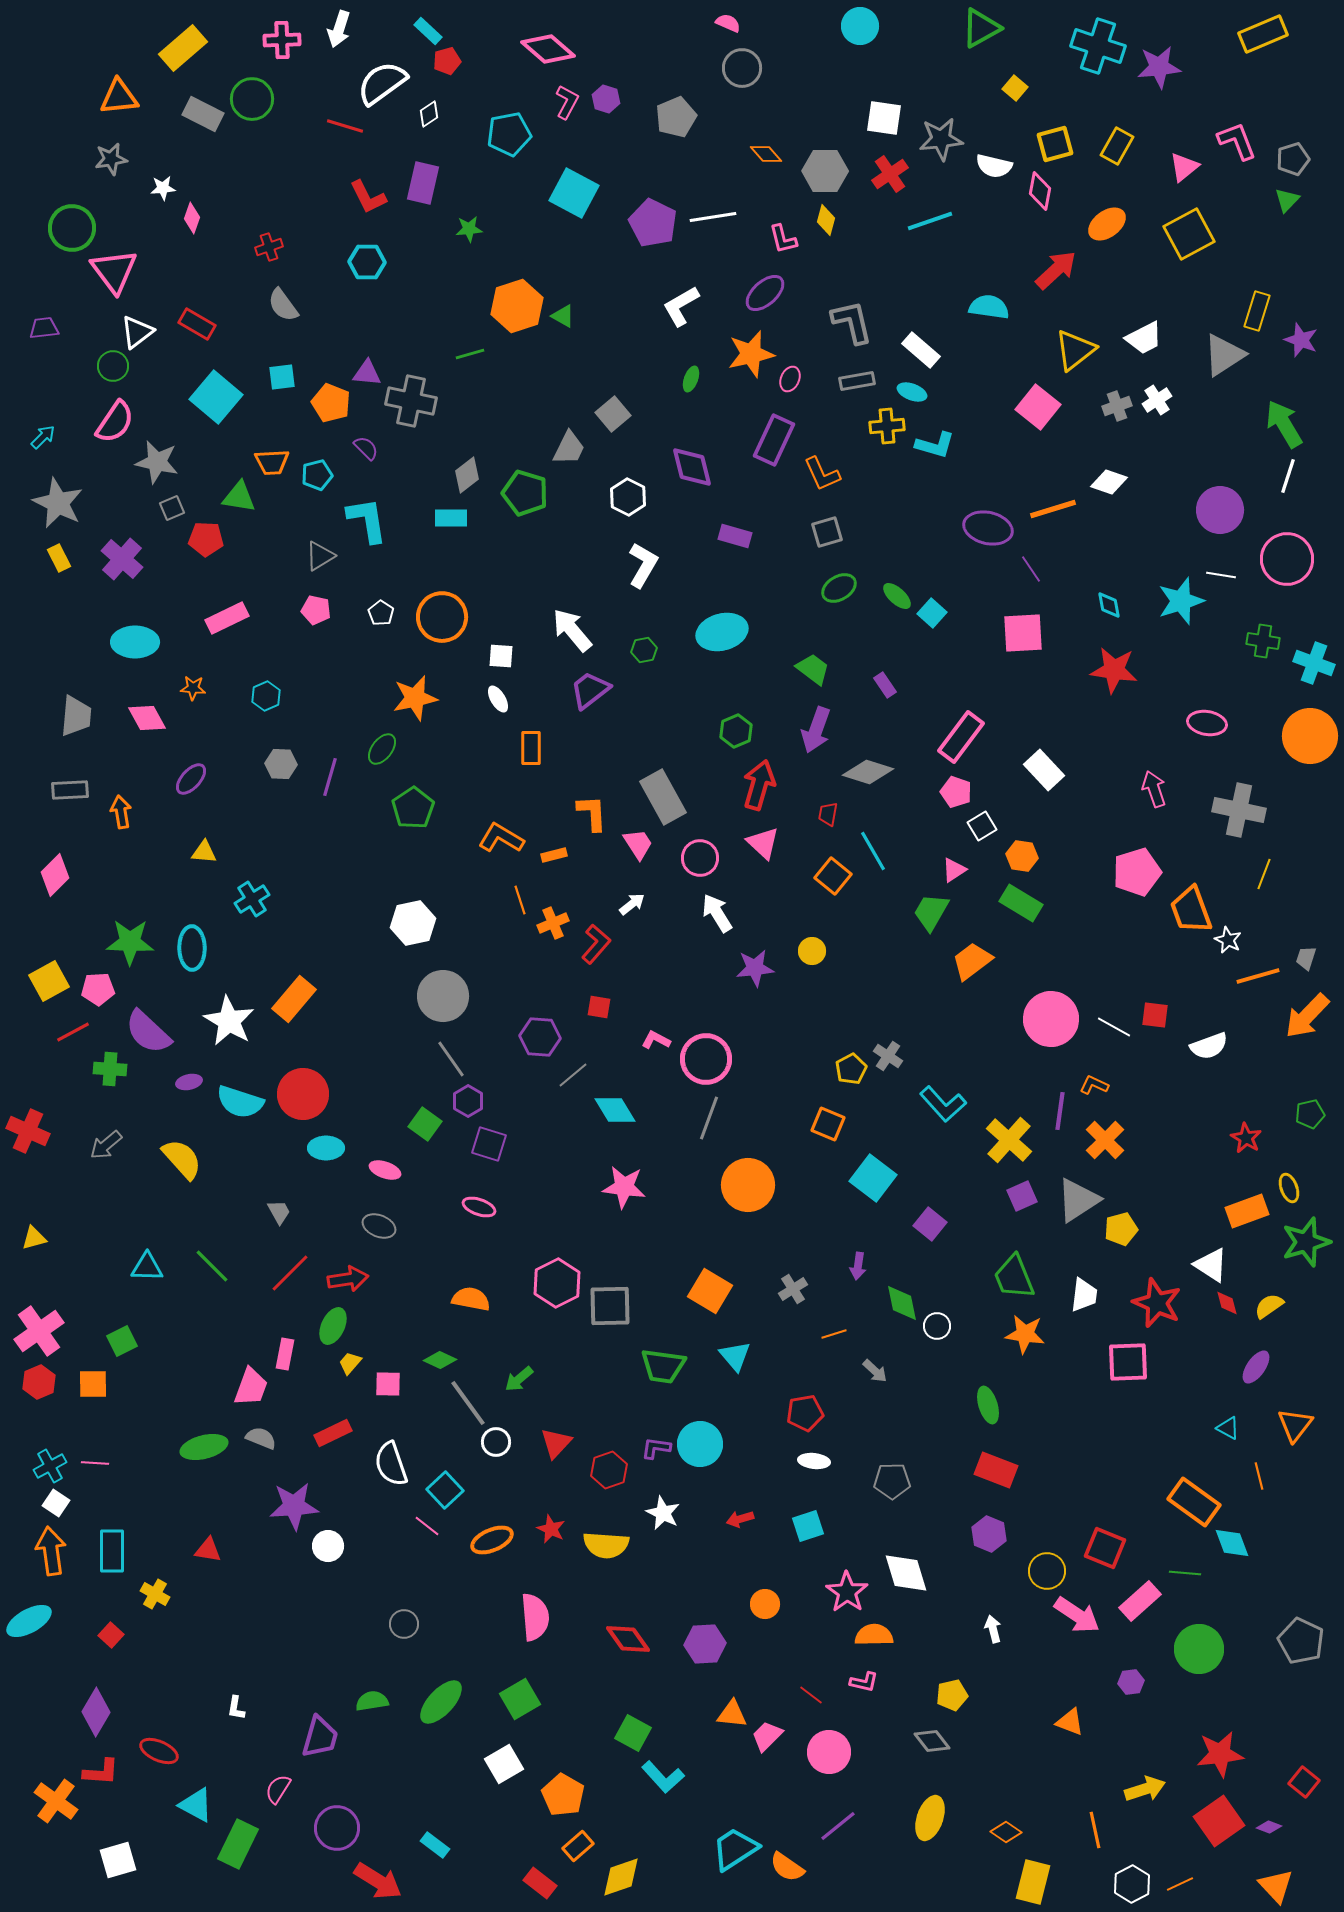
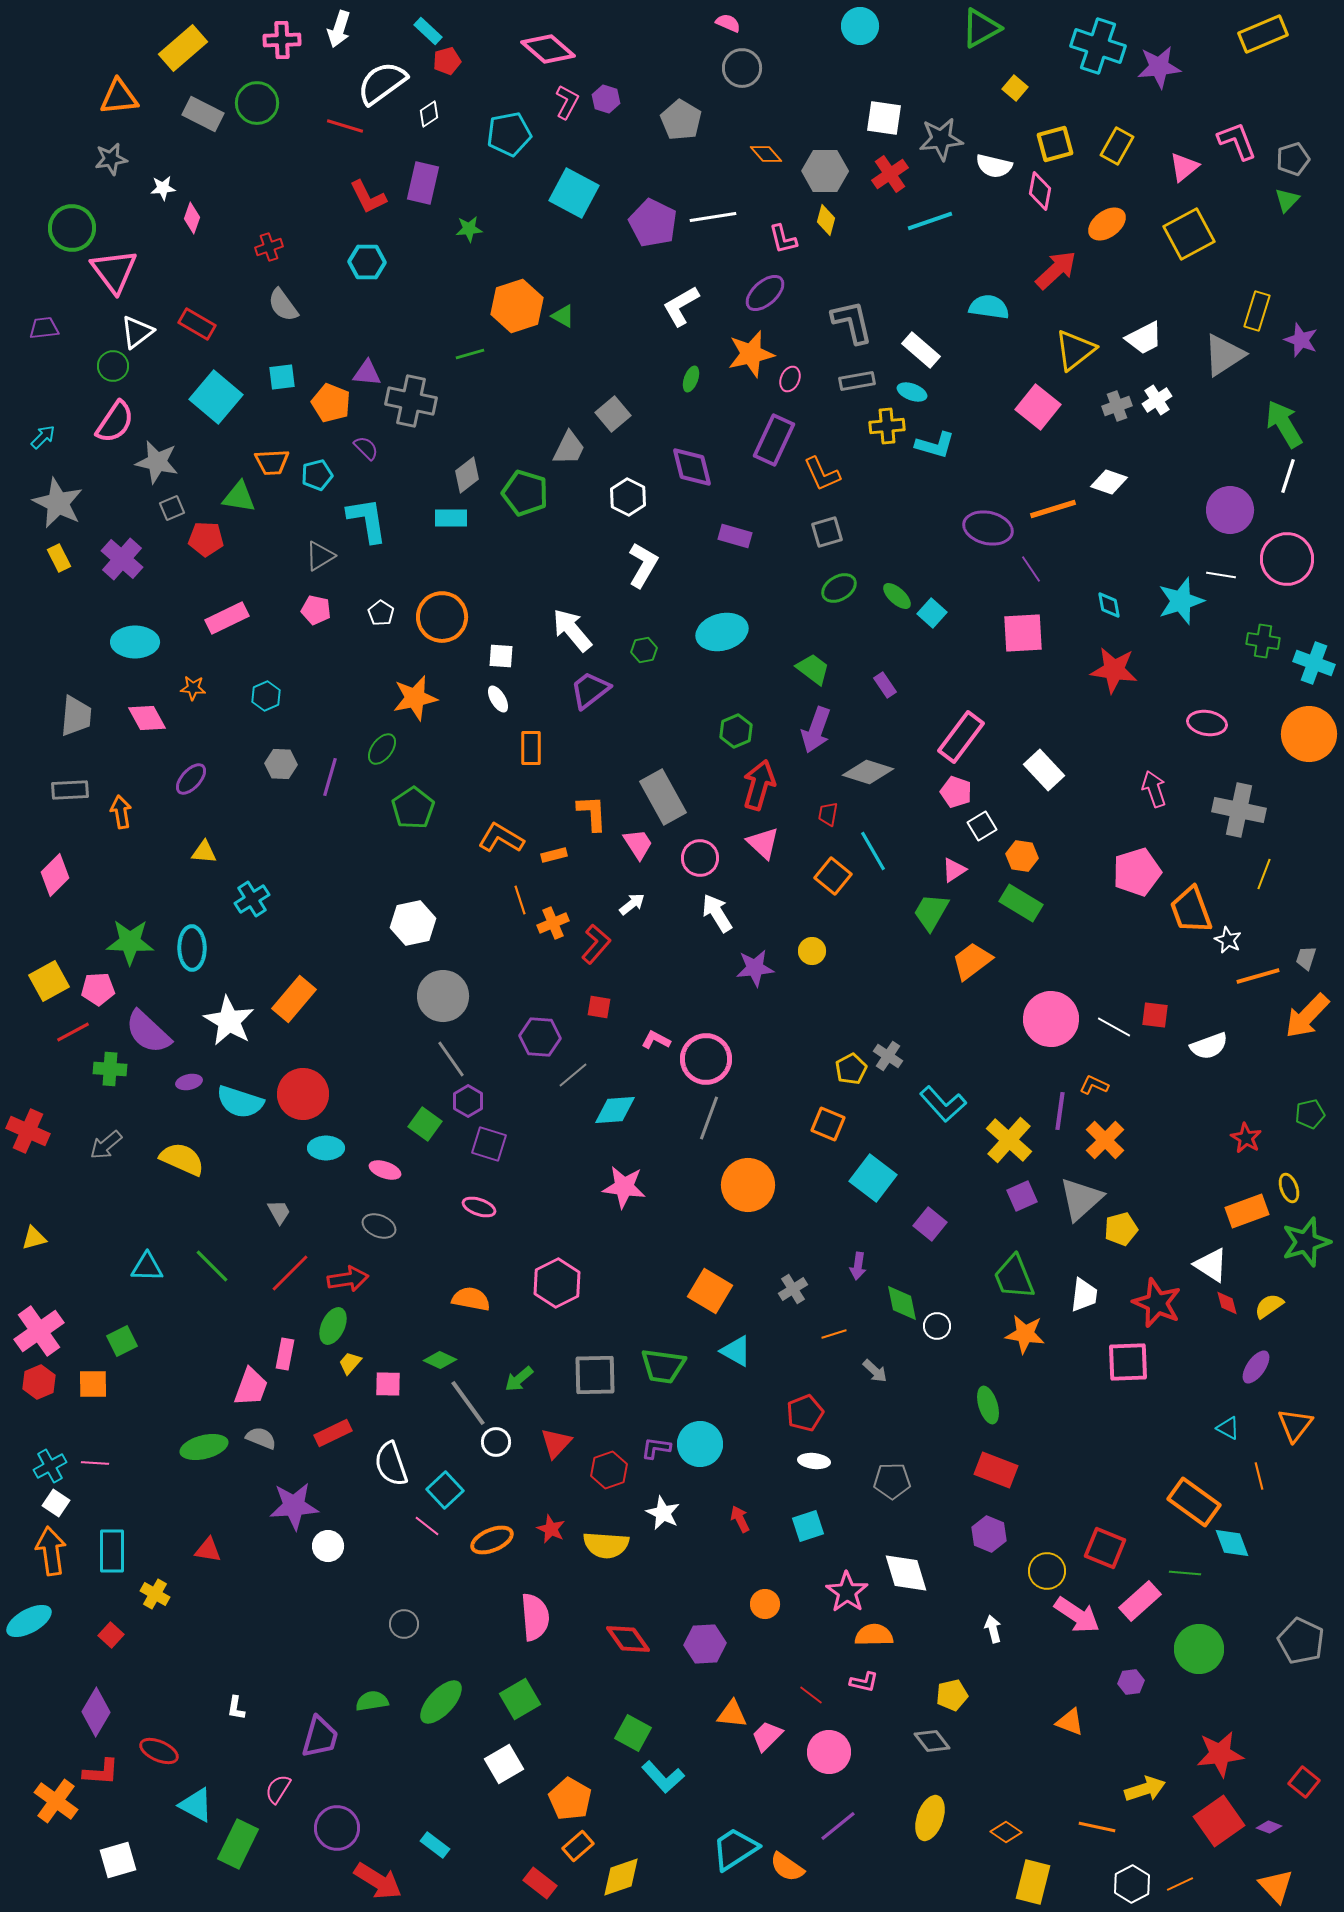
green circle at (252, 99): moved 5 px right, 4 px down
gray pentagon at (676, 117): moved 5 px right, 3 px down; rotated 18 degrees counterclockwise
purple circle at (1220, 510): moved 10 px right
orange circle at (1310, 736): moved 1 px left, 2 px up
cyan diamond at (615, 1110): rotated 63 degrees counterclockwise
yellow semicircle at (182, 1159): rotated 24 degrees counterclockwise
gray triangle at (1078, 1200): moved 3 px right, 1 px up; rotated 9 degrees counterclockwise
gray square at (610, 1306): moved 15 px left, 69 px down
cyan triangle at (735, 1356): moved 1 px right, 5 px up; rotated 20 degrees counterclockwise
red pentagon at (805, 1413): rotated 12 degrees counterclockwise
red arrow at (740, 1519): rotated 80 degrees clockwise
orange pentagon at (563, 1795): moved 7 px right, 4 px down
orange line at (1095, 1830): moved 2 px right, 3 px up; rotated 66 degrees counterclockwise
